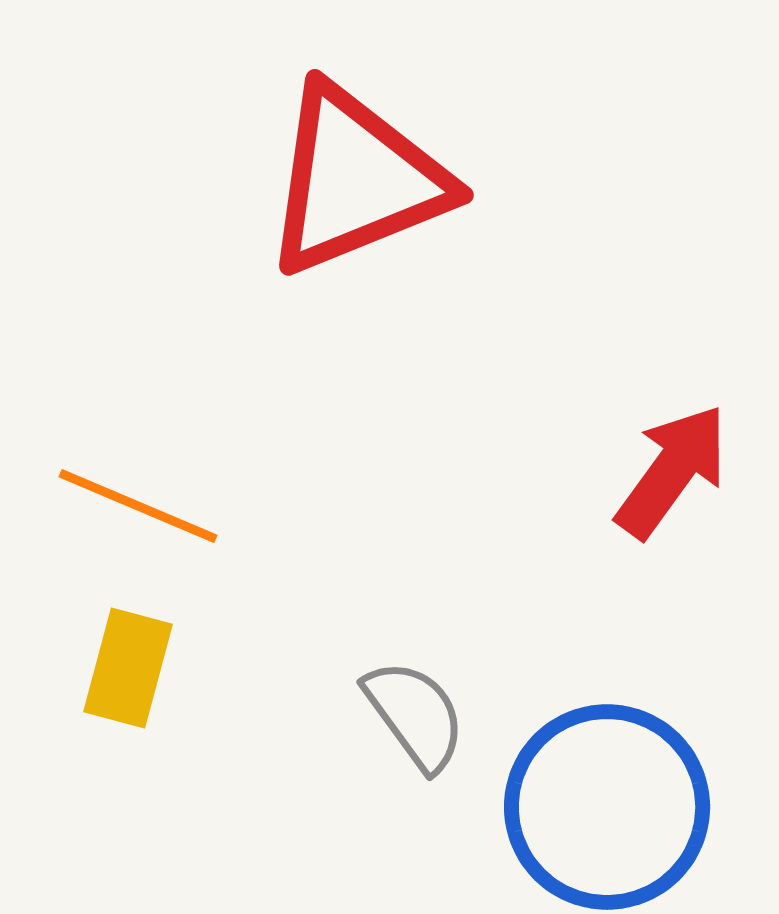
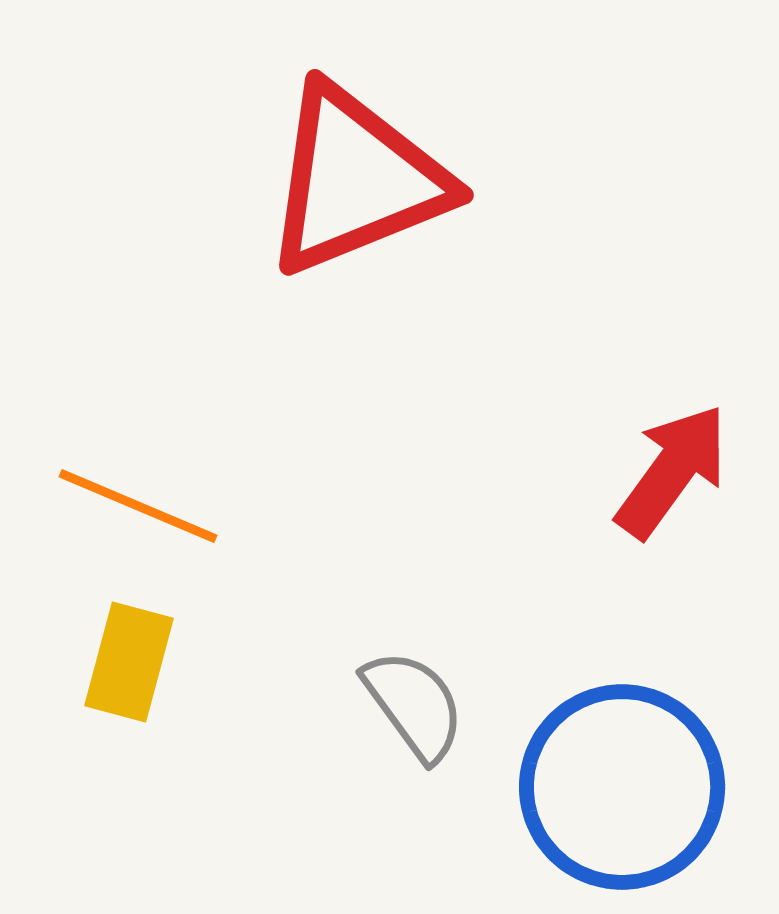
yellow rectangle: moved 1 px right, 6 px up
gray semicircle: moved 1 px left, 10 px up
blue circle: moved 15 px right, 20 px up
